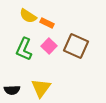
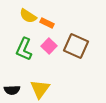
yellow triangle: moved 1 px left, 1 px down
